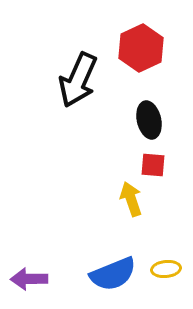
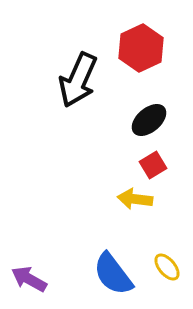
black ellipse: rotated 63 degrees clockwise
red square: rotated 36 degrees counterclockwise
yellow arrow: moved 4 px right; rotated 64 degrees counterclockwise
yellow ellipse: moved 1 px right, 2 px up; rotated 56 degrees clockwise
blue semicircle: rotated 75 degrees clockwise
purple arrow: rotated 30 degrees clockwise
